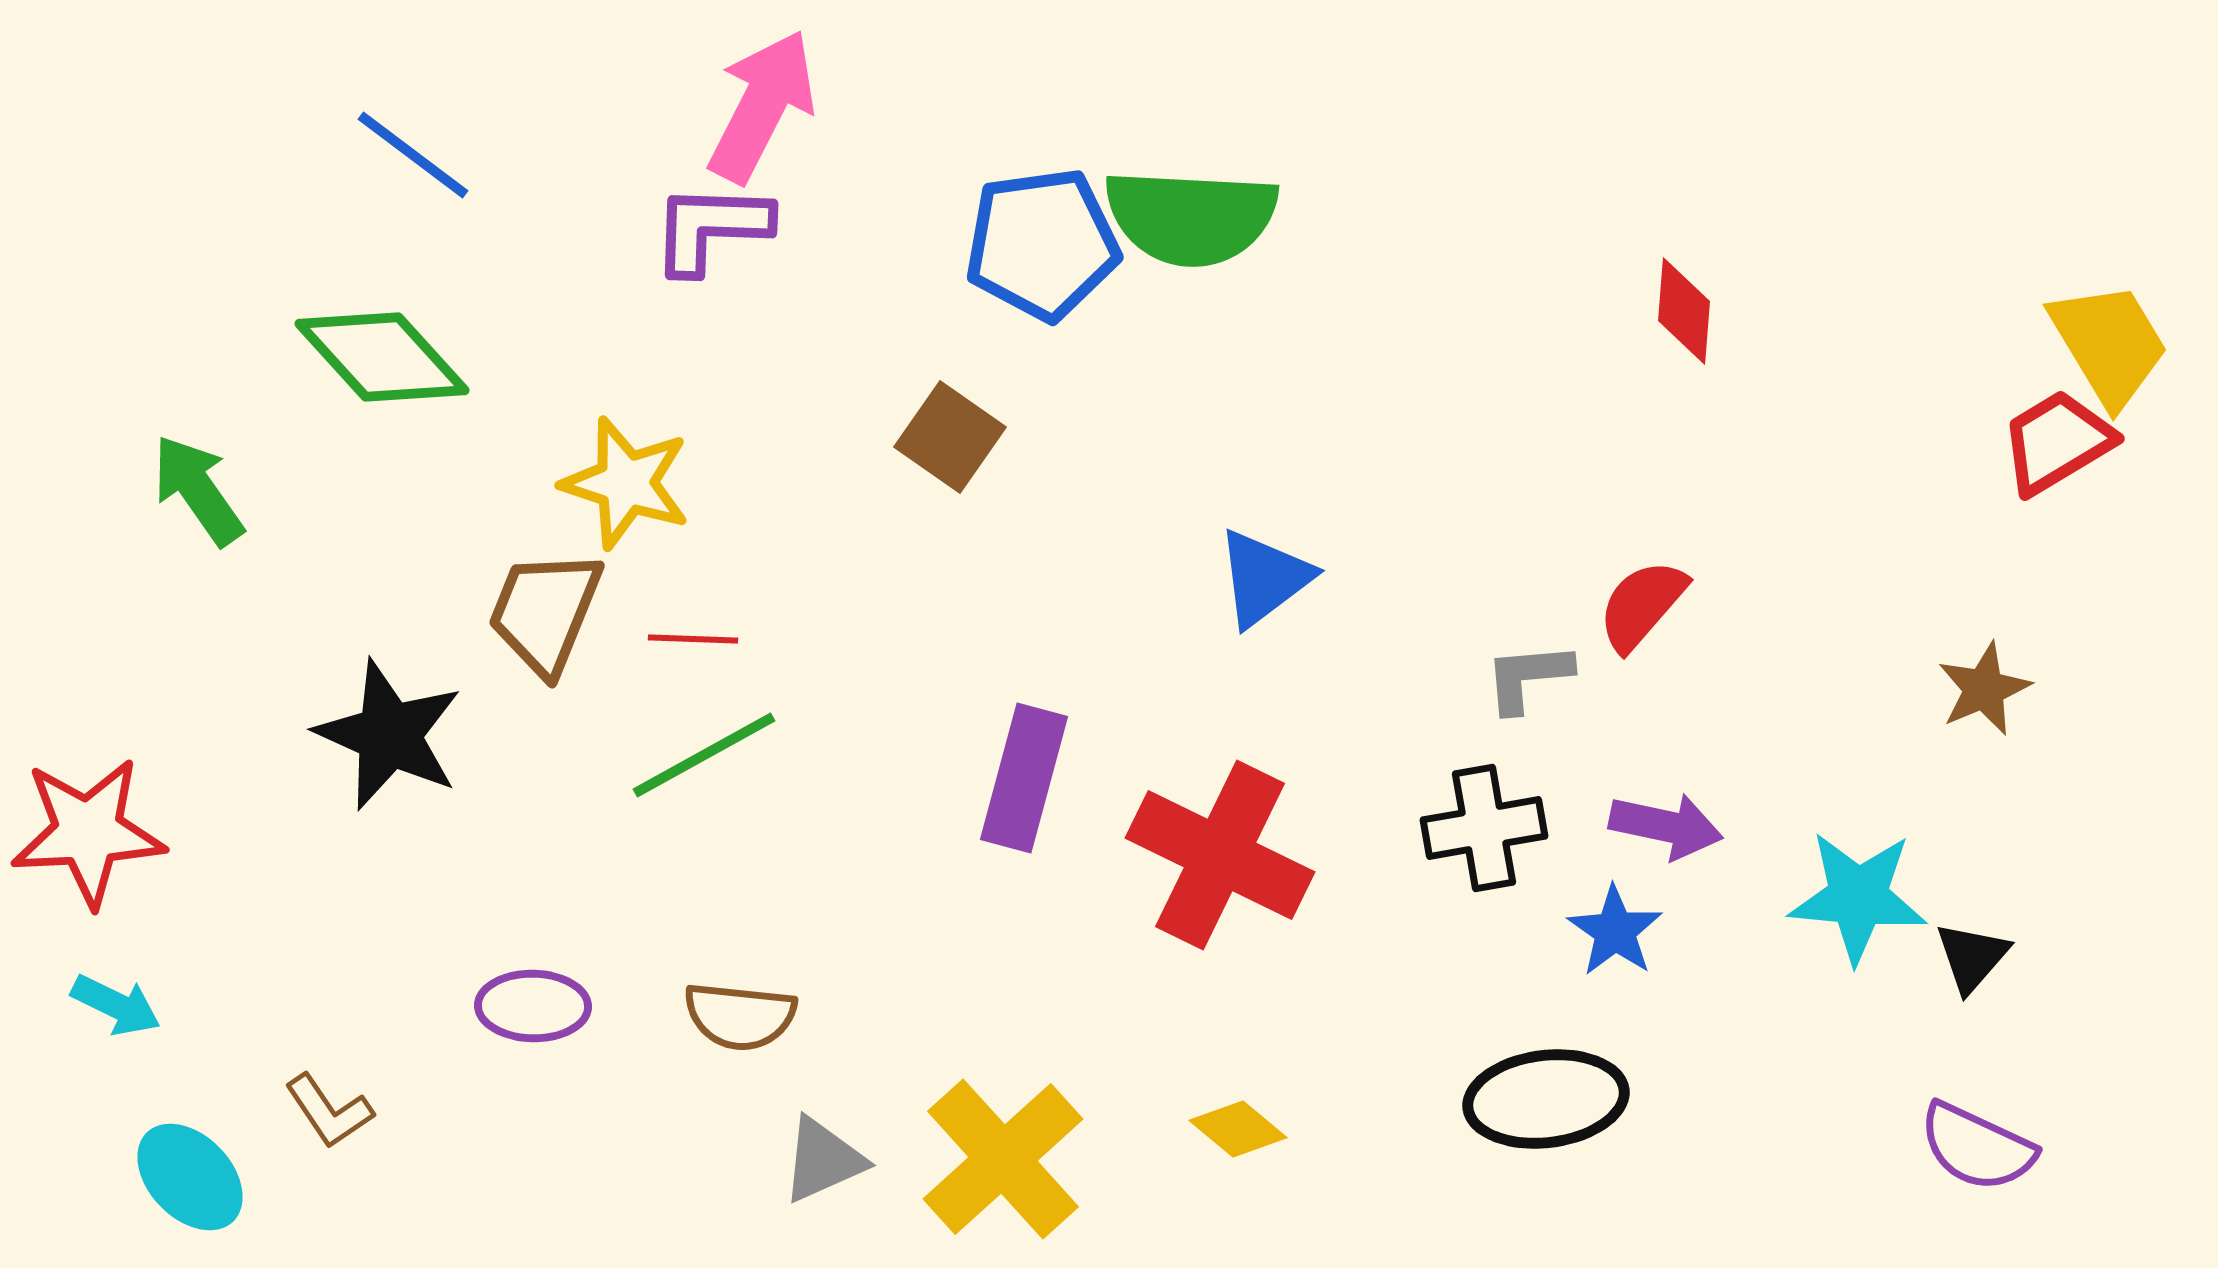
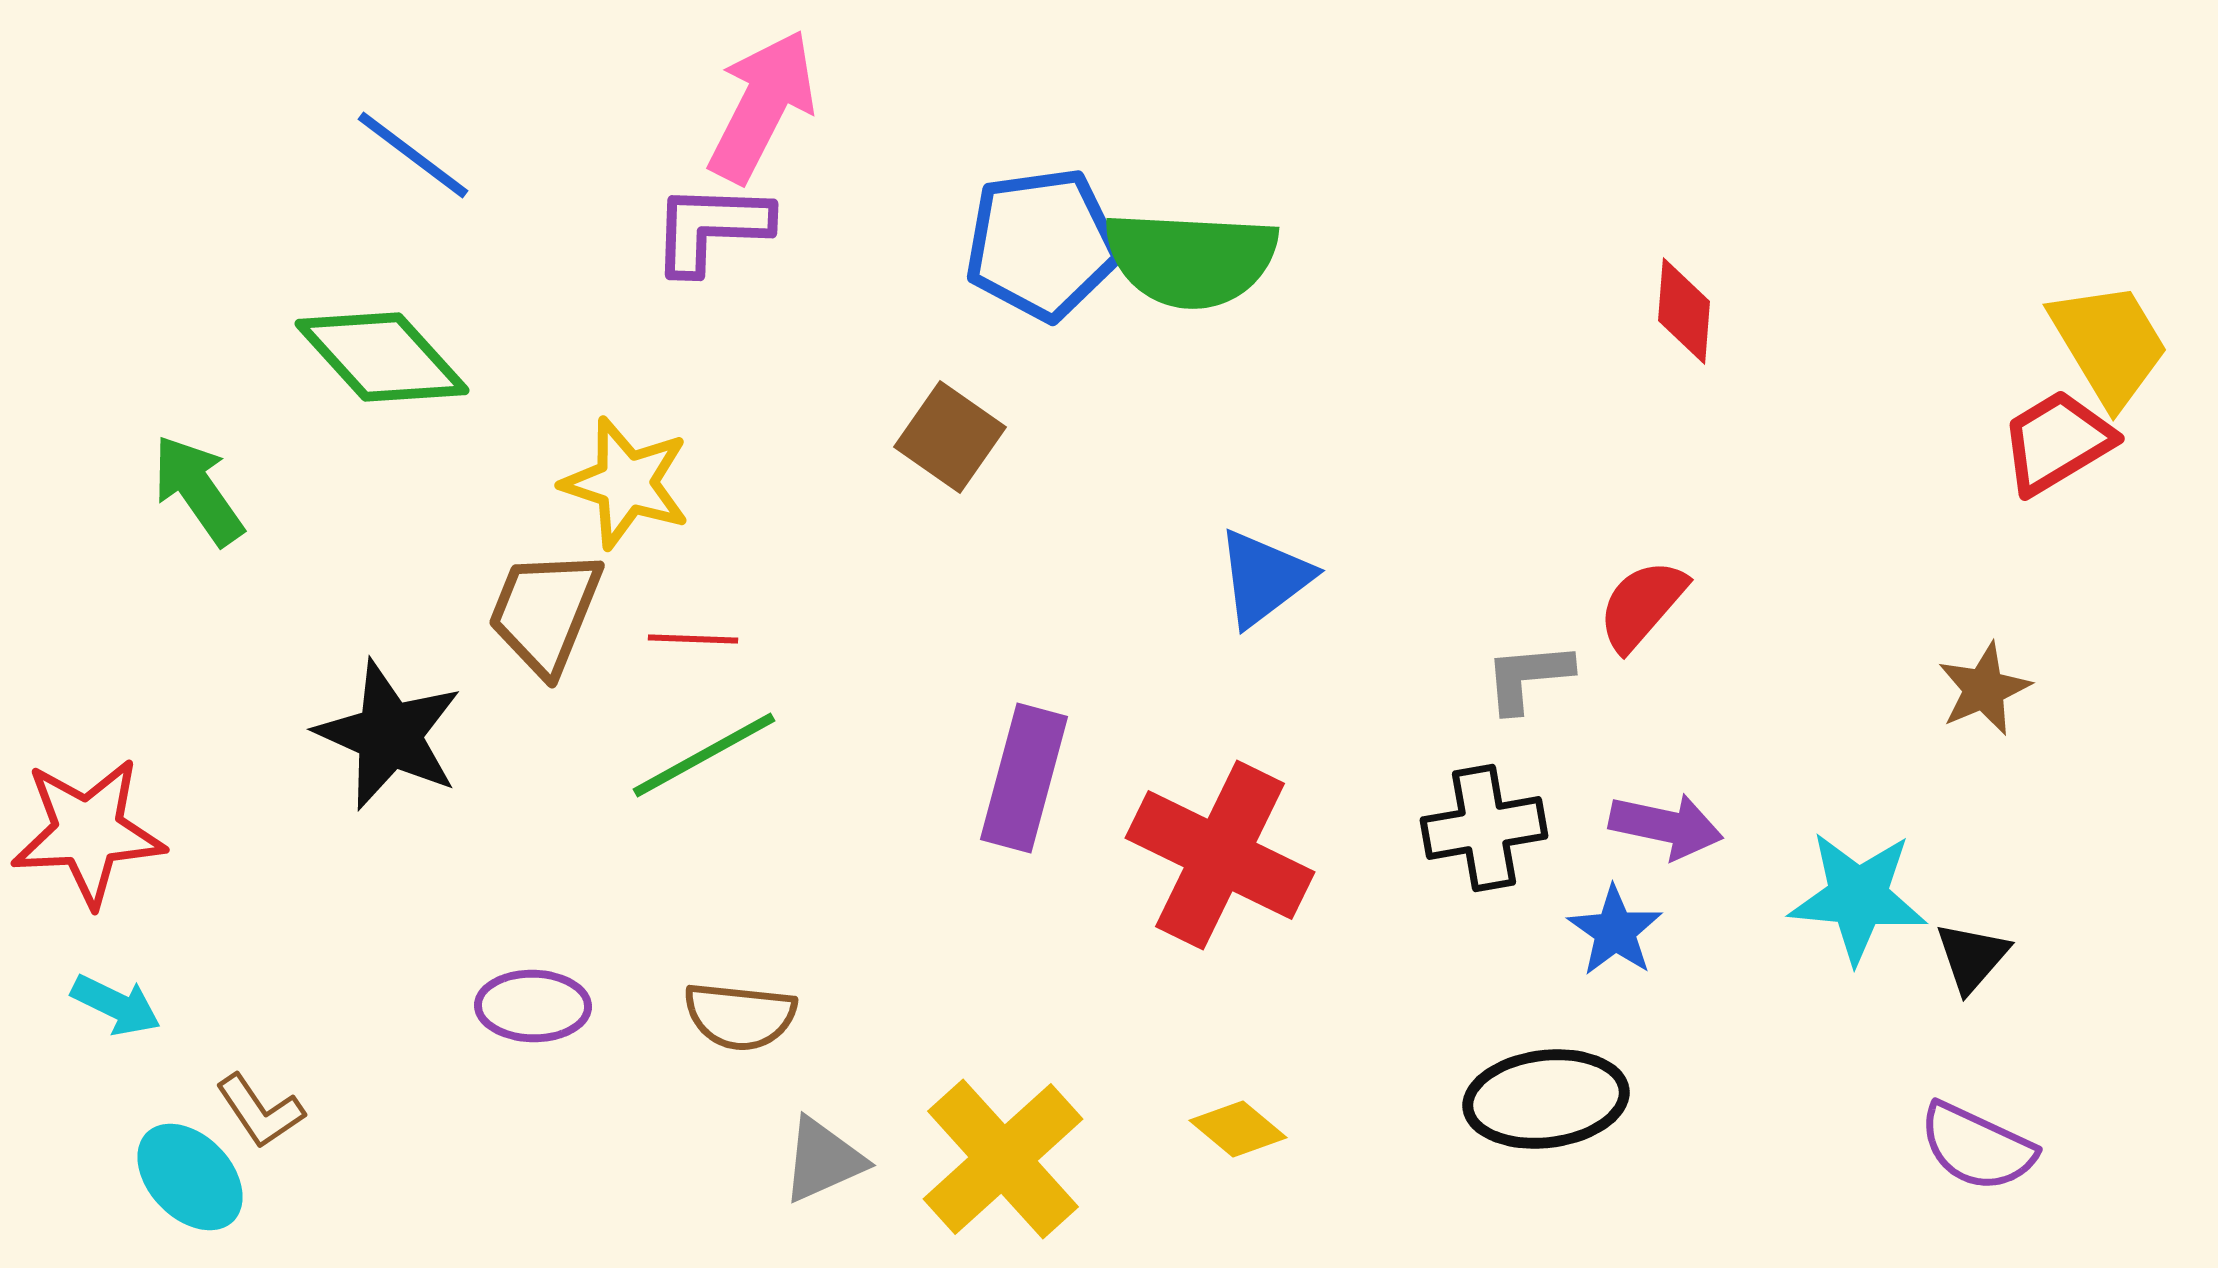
green semicircle: moved 42 px down
brown L-shape: moved 69 px left
